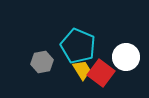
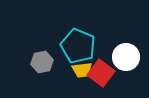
yellow trapezoid: rotated 115 degrees clockwise
